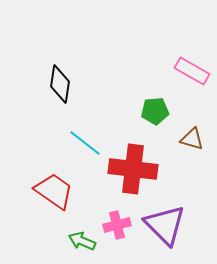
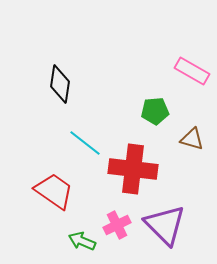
pink cross: rotated 12 degrees counterclockwise
